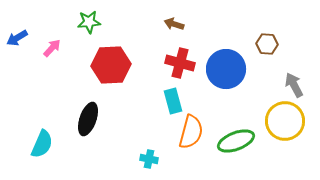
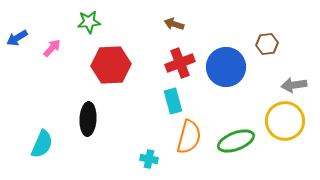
brown hexagon: rotated 10 degrees counterclockwise
red cross: rotated 36 degrees counterclockwise
blue circle: moved 2 px up
gray arrow: rotated 70 degrees counterclockwise
black ellipse: rotated 16 degrees counterclockwise
orange semicircle: moved 2 px left, 5 px down
